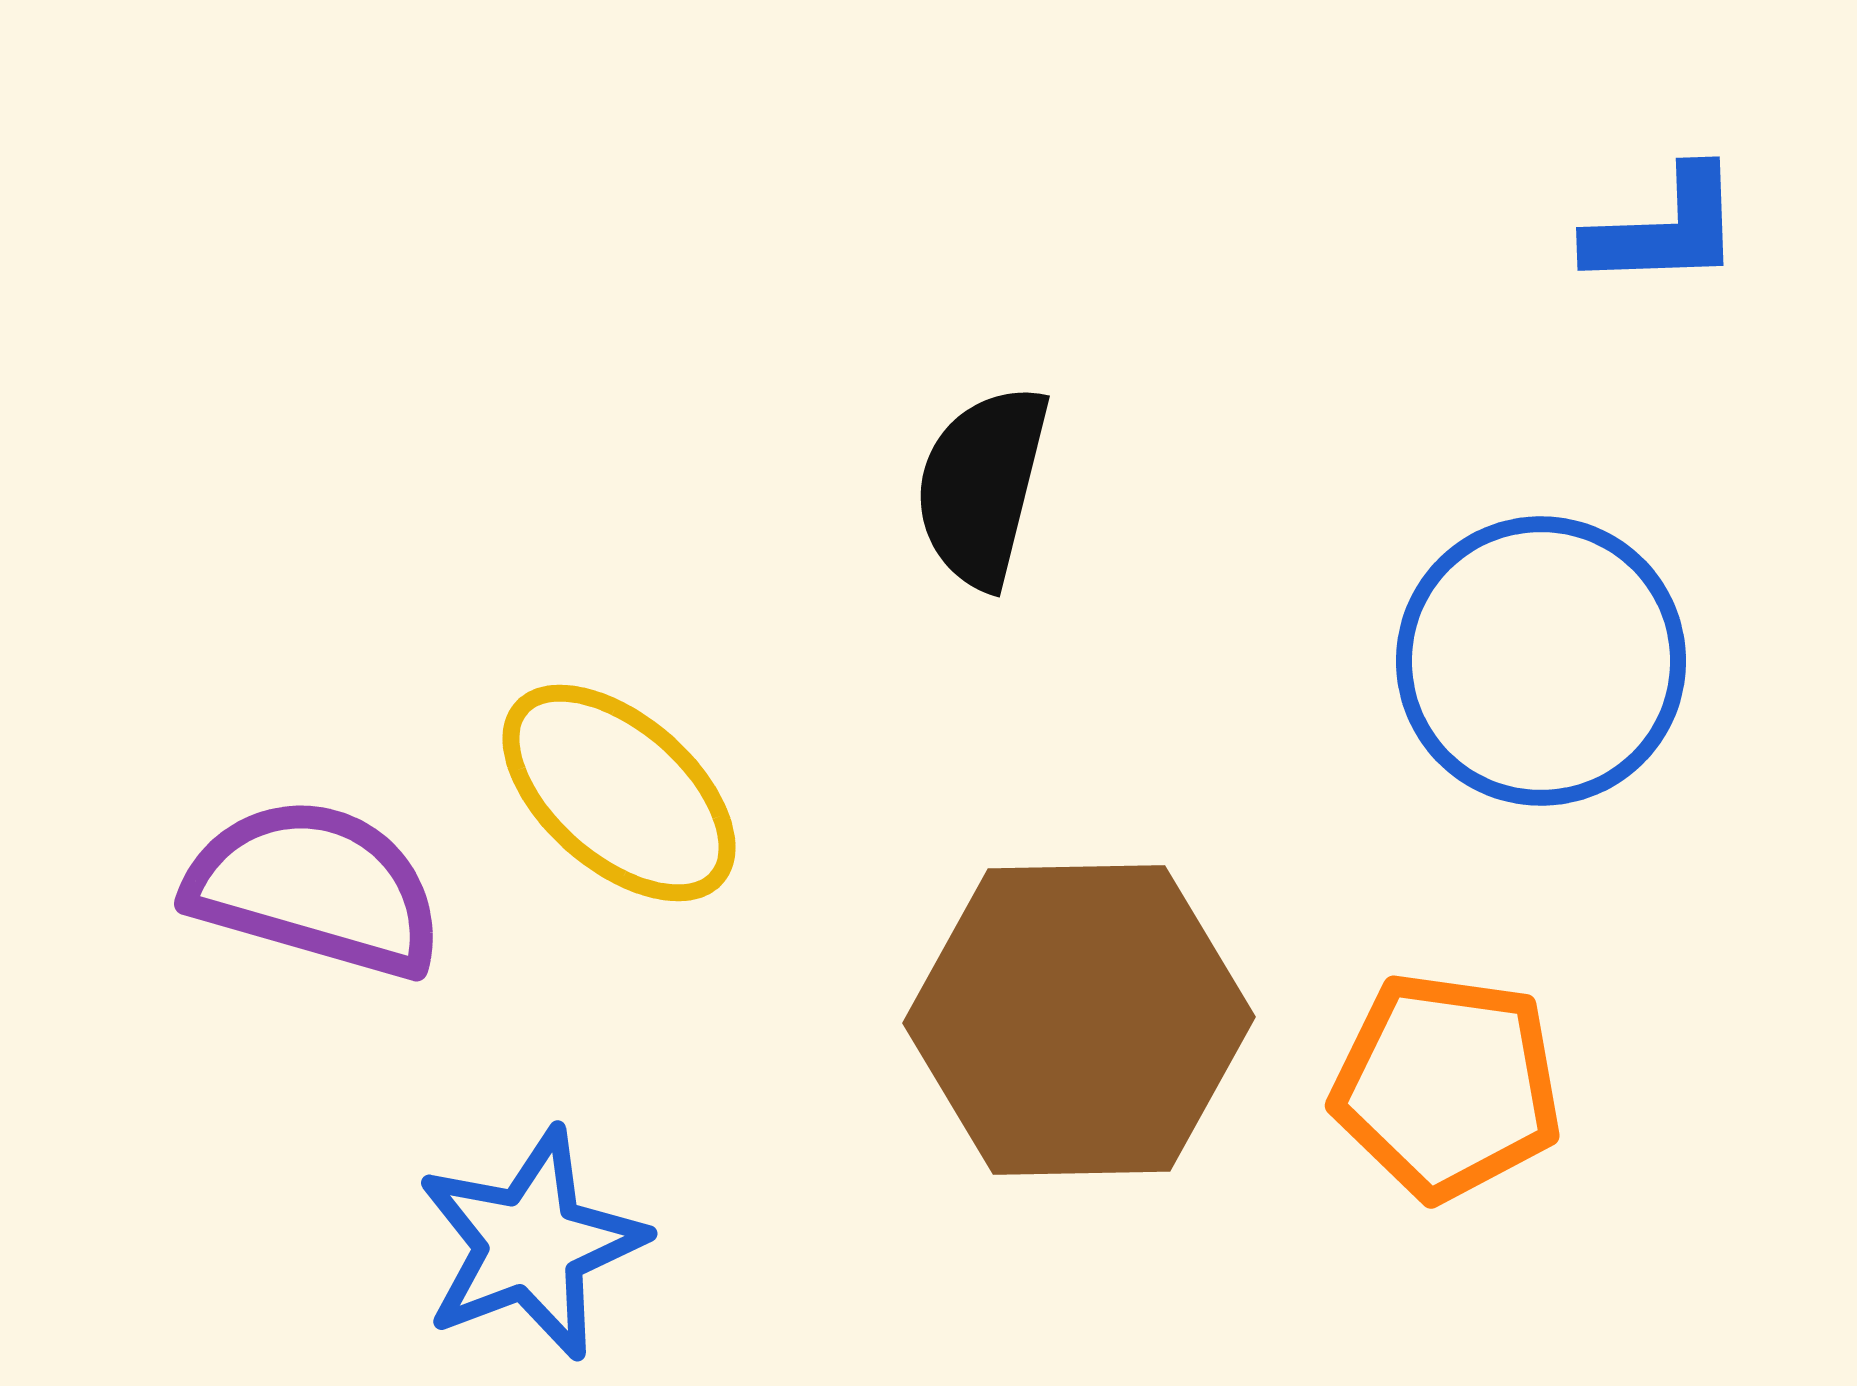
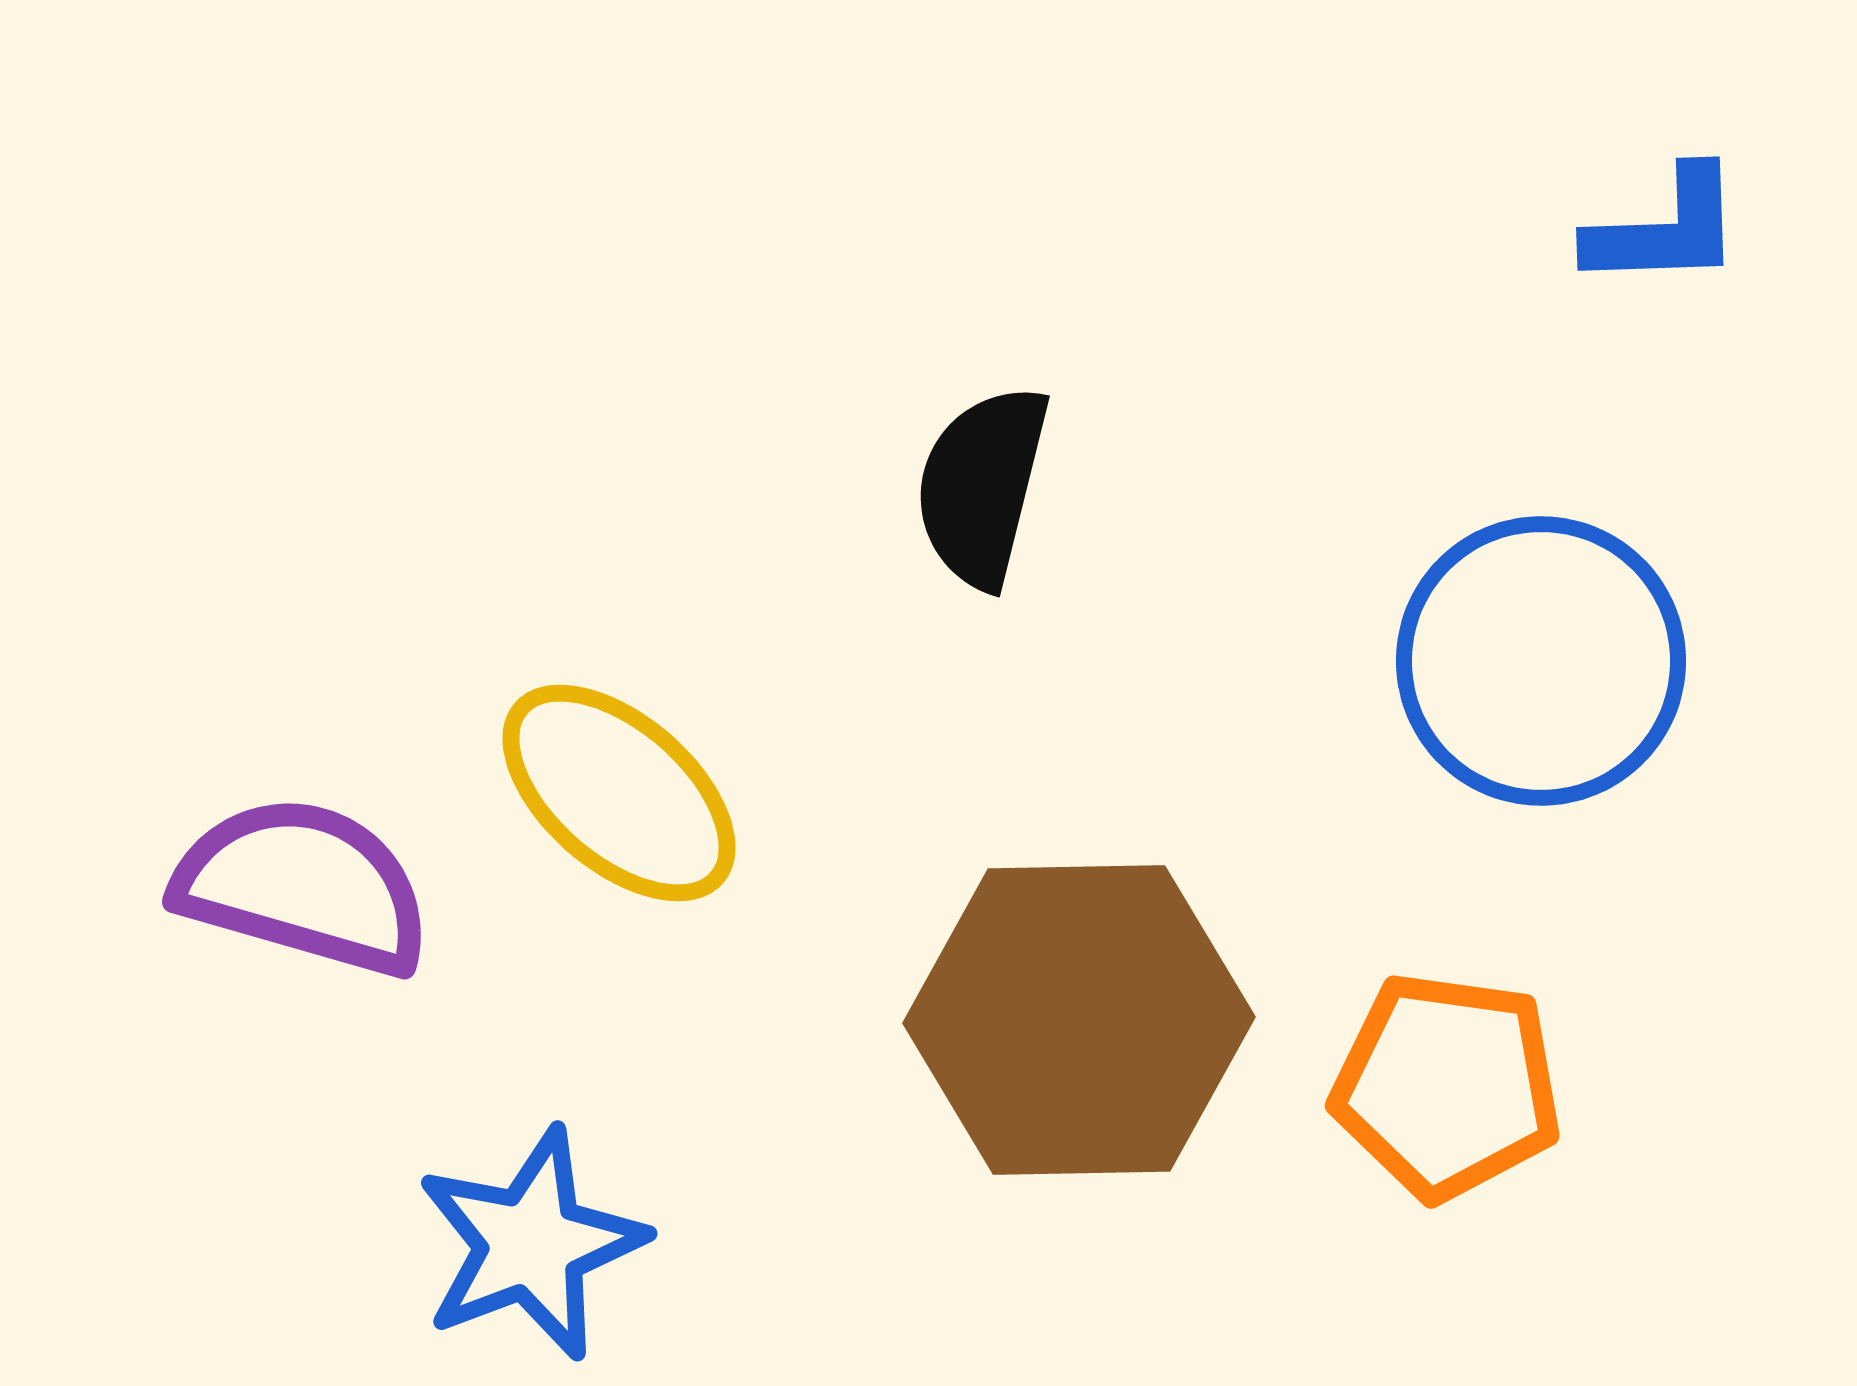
purple semicircle: moved 12 px left, 2 px up
